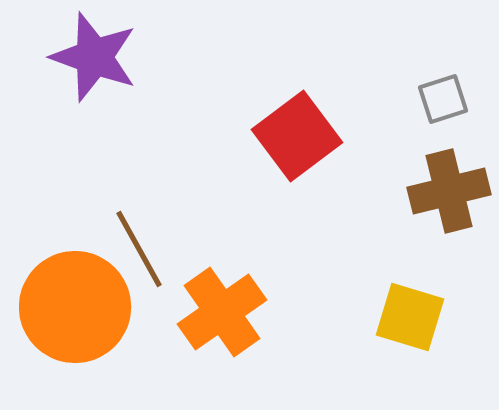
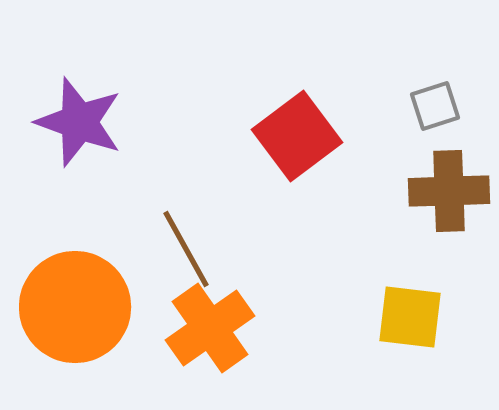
purple star: moved 15 px left, 65 px down
gray square: moved 8 px left, 7 px down
brown cross: rotated 12 degrees clockwise
brown line: moved 47 px right
orange cross: moved 12 px left, 16 px down
yellow square: rotated 10 degrees counterclockwise
